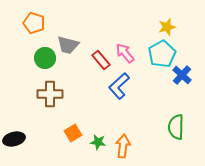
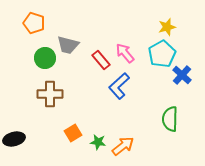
green semicircle: moved 6 px left, 8 px up
orange arrow: rotated 45 degrees clockwise
